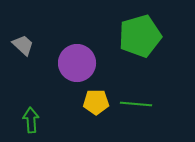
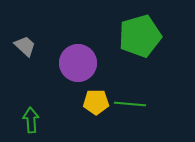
gray trapezoid: moved 2 px right, 1 px down
purple circle: moved 1 px right
green line: moved 6 px left
